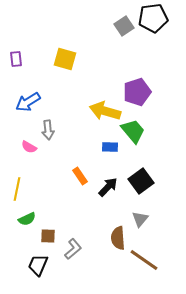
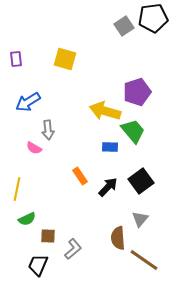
pink semicircle: moved 5 px right, 1 px down
